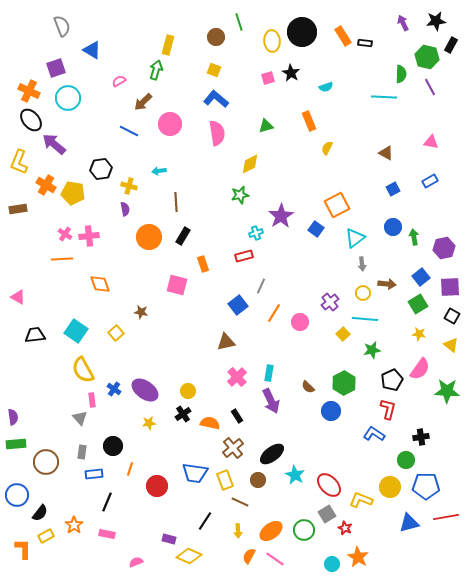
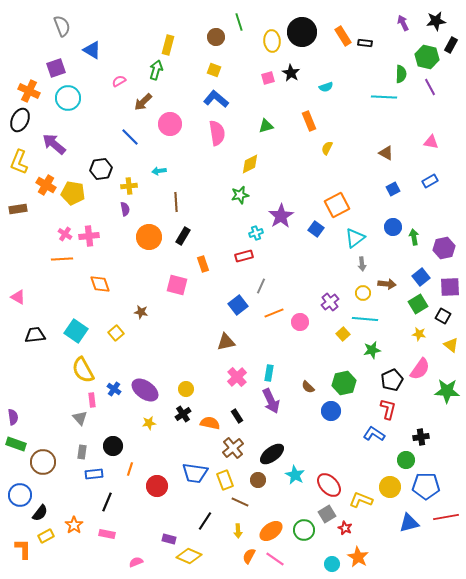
black ellipse at (31, 120): moved 11 px left; rotated 65 degrees clockwise
blue line at (129, 131): moved 1 px right, 6 px down; rotated 18 degrees clockwise
yellow cross at (129, 186): rotated 21 degrees counterclockwise
orange line at (274, 313): rotated 36 degrees clockwise
black square at (452, 316): moved 9 px left
green hexagon at (344, 383): rotated 15 degrees clockwise
yellow circle at (188, 391): moved 2 px left, 2 px up
green rectangle at (16, 444): rotated 24 degrees clockwise
brown circle at (46, 462): moved 3 px left
blue circle at (17, 495): moved 3 px right
